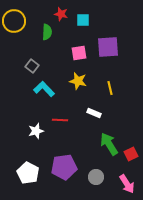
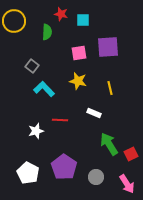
purple pentagon: rotated 30 degrees counterclockwise
